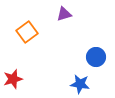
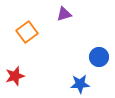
blue circle: moved 3 px right
red star: moved 2 px right, 3 px up
blue star: rotated 12 degrees counterclockwise
